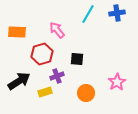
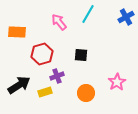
blue cross: moved 9 px right, 4 px down; rotated 21 degrees counterclockwise
pink arrow: moved 2 px right, 8 px up
black square: moved 4 px right, 4 px up
black arrow: moved 4 px down
